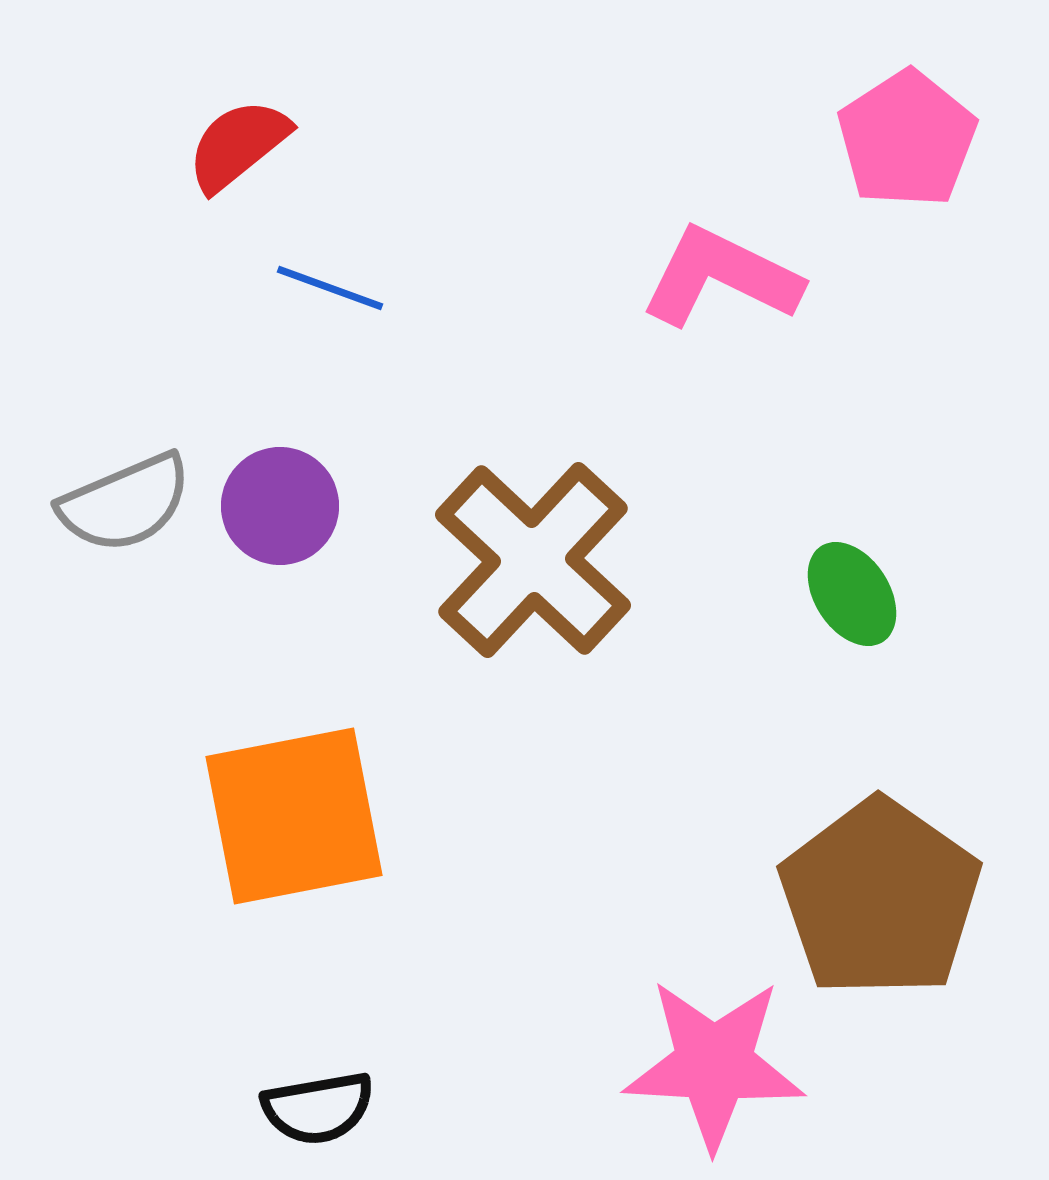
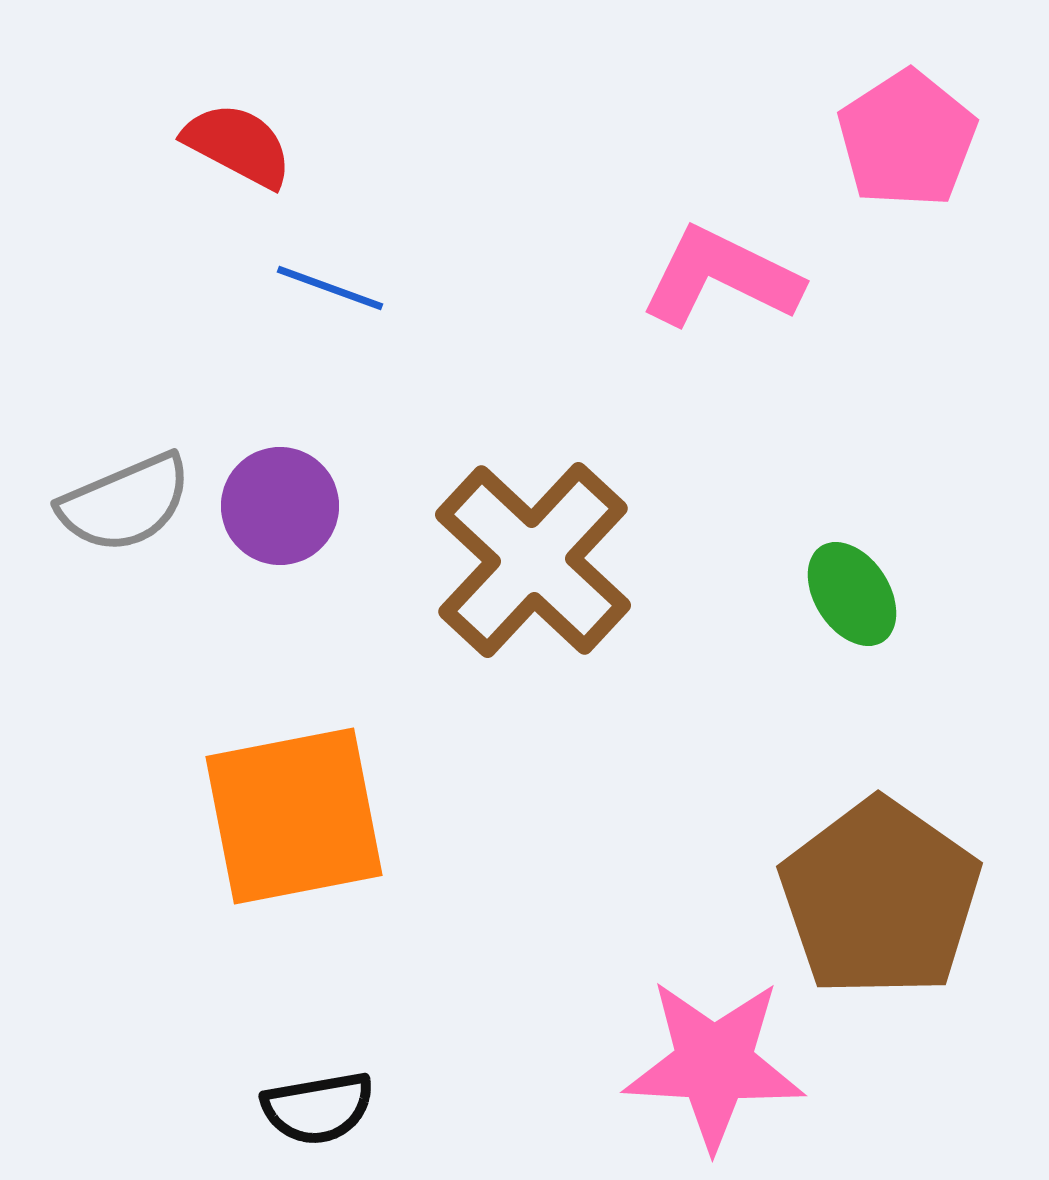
red semicircle: rotated 67 degrees clockwise
